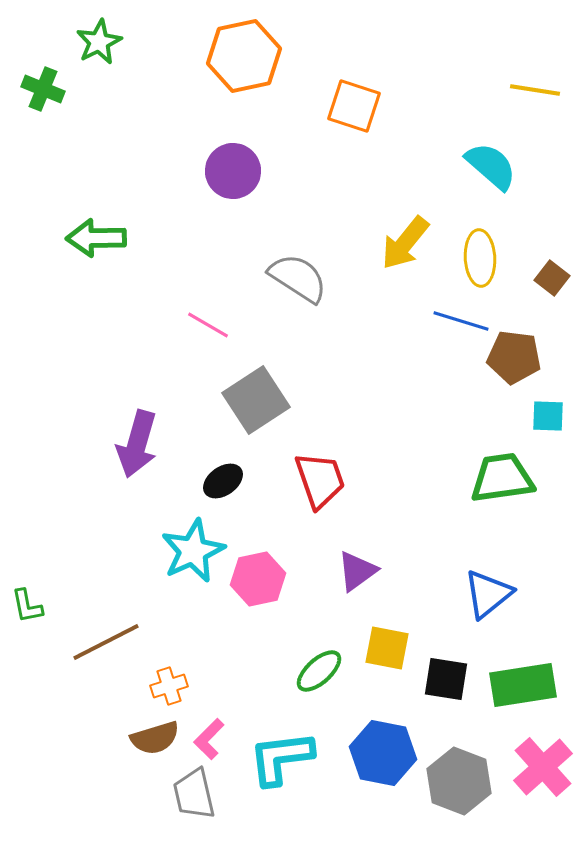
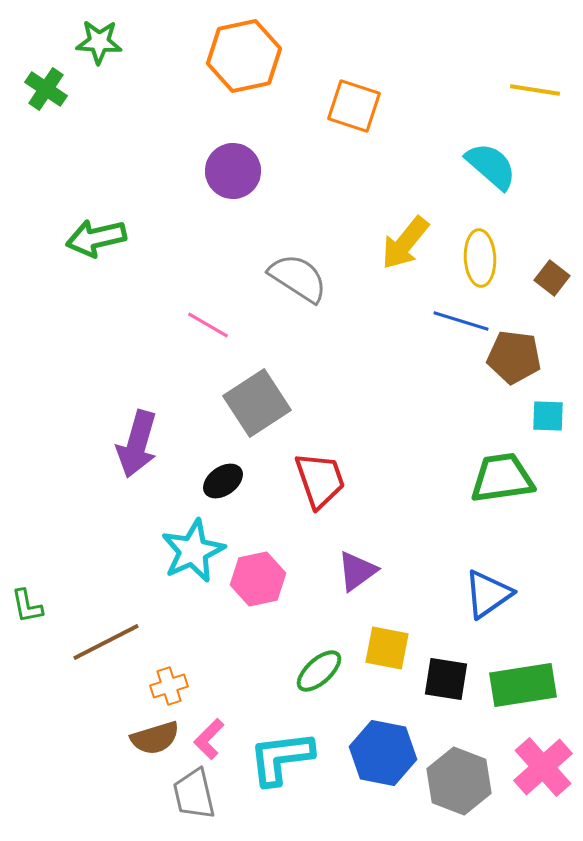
green star: rotated 30 degrees clockwise
green cross: moved 3 px right; rotated 12 degrees clockwise
green arrow: rotated 12 degrees counterclockwise
gray square: moved 1 px right, 3 px down
blue triangle: rotated 4 degrees clockwise
